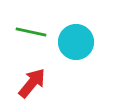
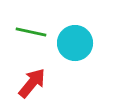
cyan circle: moved 1 px left, 1 px down
